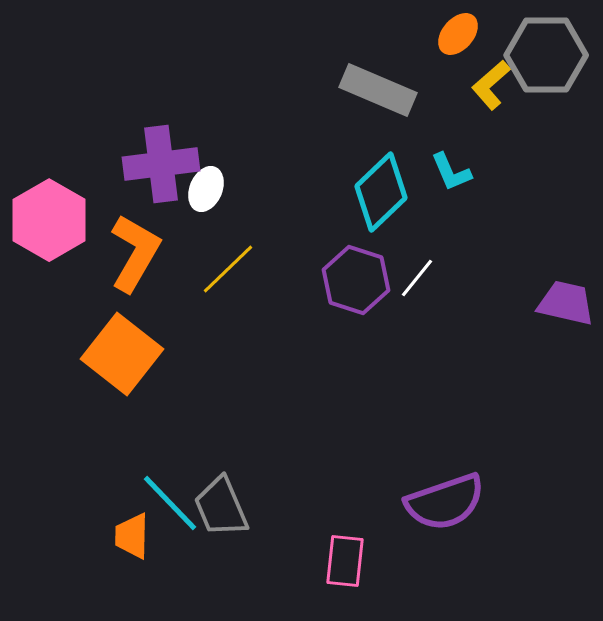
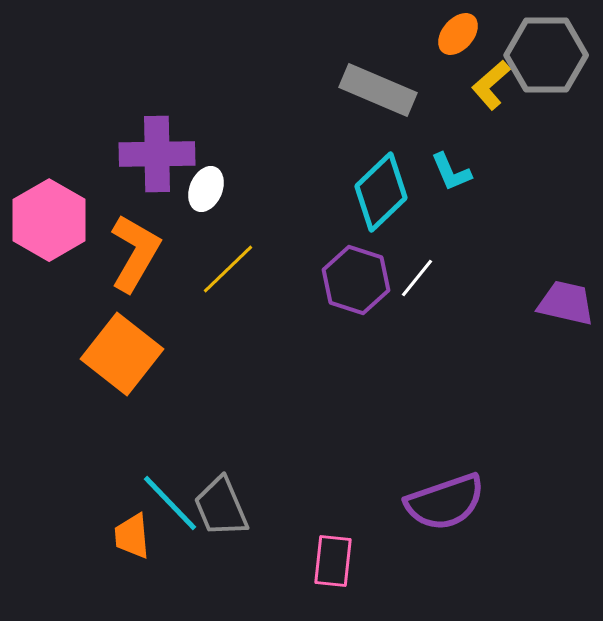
purple cross: moved 4 px left, 10 px up; rotated 6 degrees clockwise
orange trapezoid: rotated 6 degrees counterclockwise
pink rectangle: moved 12 px left
